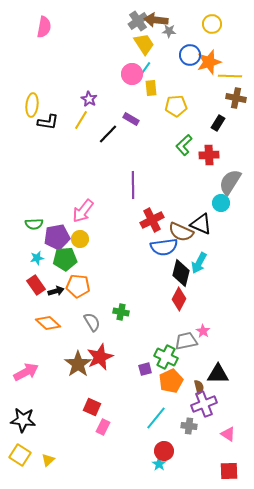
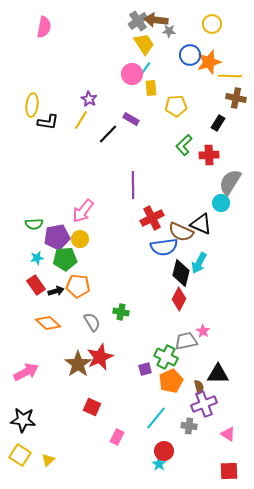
red cross at (152, 220): moved 2 px up
pink rectangle at (103, 427): moved 14 px right, 10 px down
